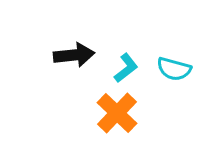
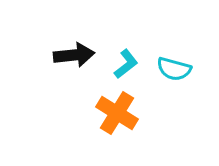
cyan L-shape: moved 4 px up
orange cross: rotated 12 degrees counterclockwise
